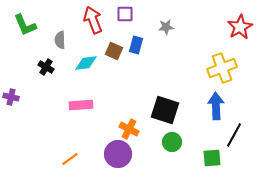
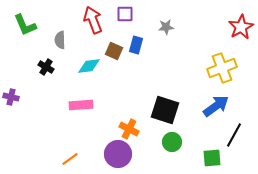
red star: moved 1 px right
cyan diamond: moved 3 px right, 3 px down
blue arrow: rotated 56 degrees clockwise
